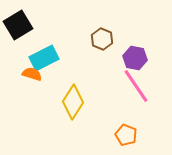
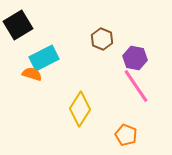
yellow diamond: moved 7 px right, 7 px down
